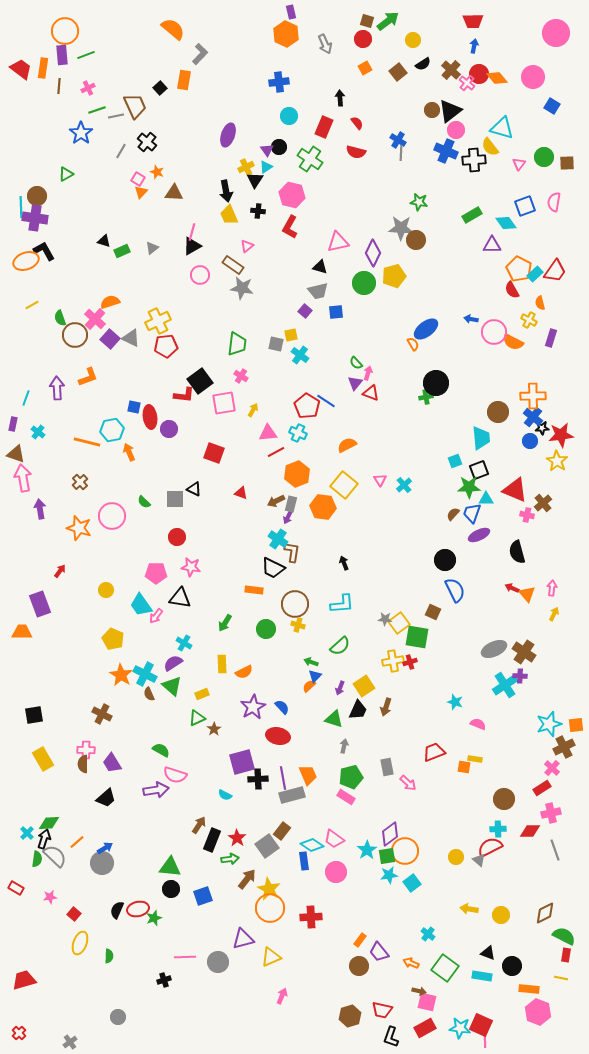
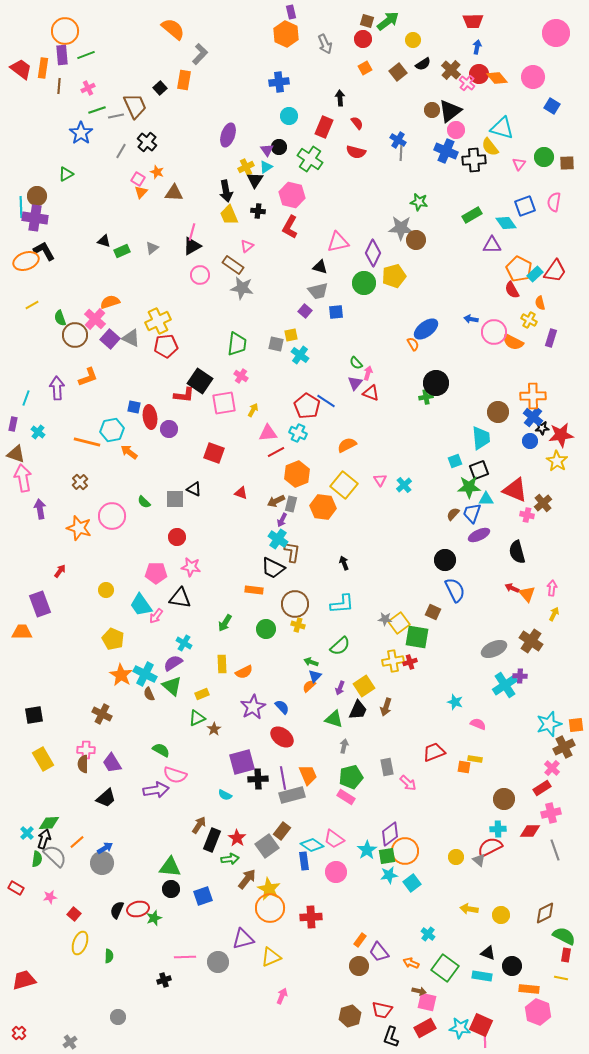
blue arrow at (474, 46): moved 3 px right, 1 px down
black square at (200, 381): rotated 20 degrees counterclockwise
orange arrow at (129, 452): rotated 30 degrees counterclockwise
purple arrow at (288, 517): moved 6 px left, 3 px down
brown cross at (524, 652): moved 7 px right, 11 px up
red ellipse at (278, 736): moved 4 px right, 1 px down; rotated 25 degrees clockwise
